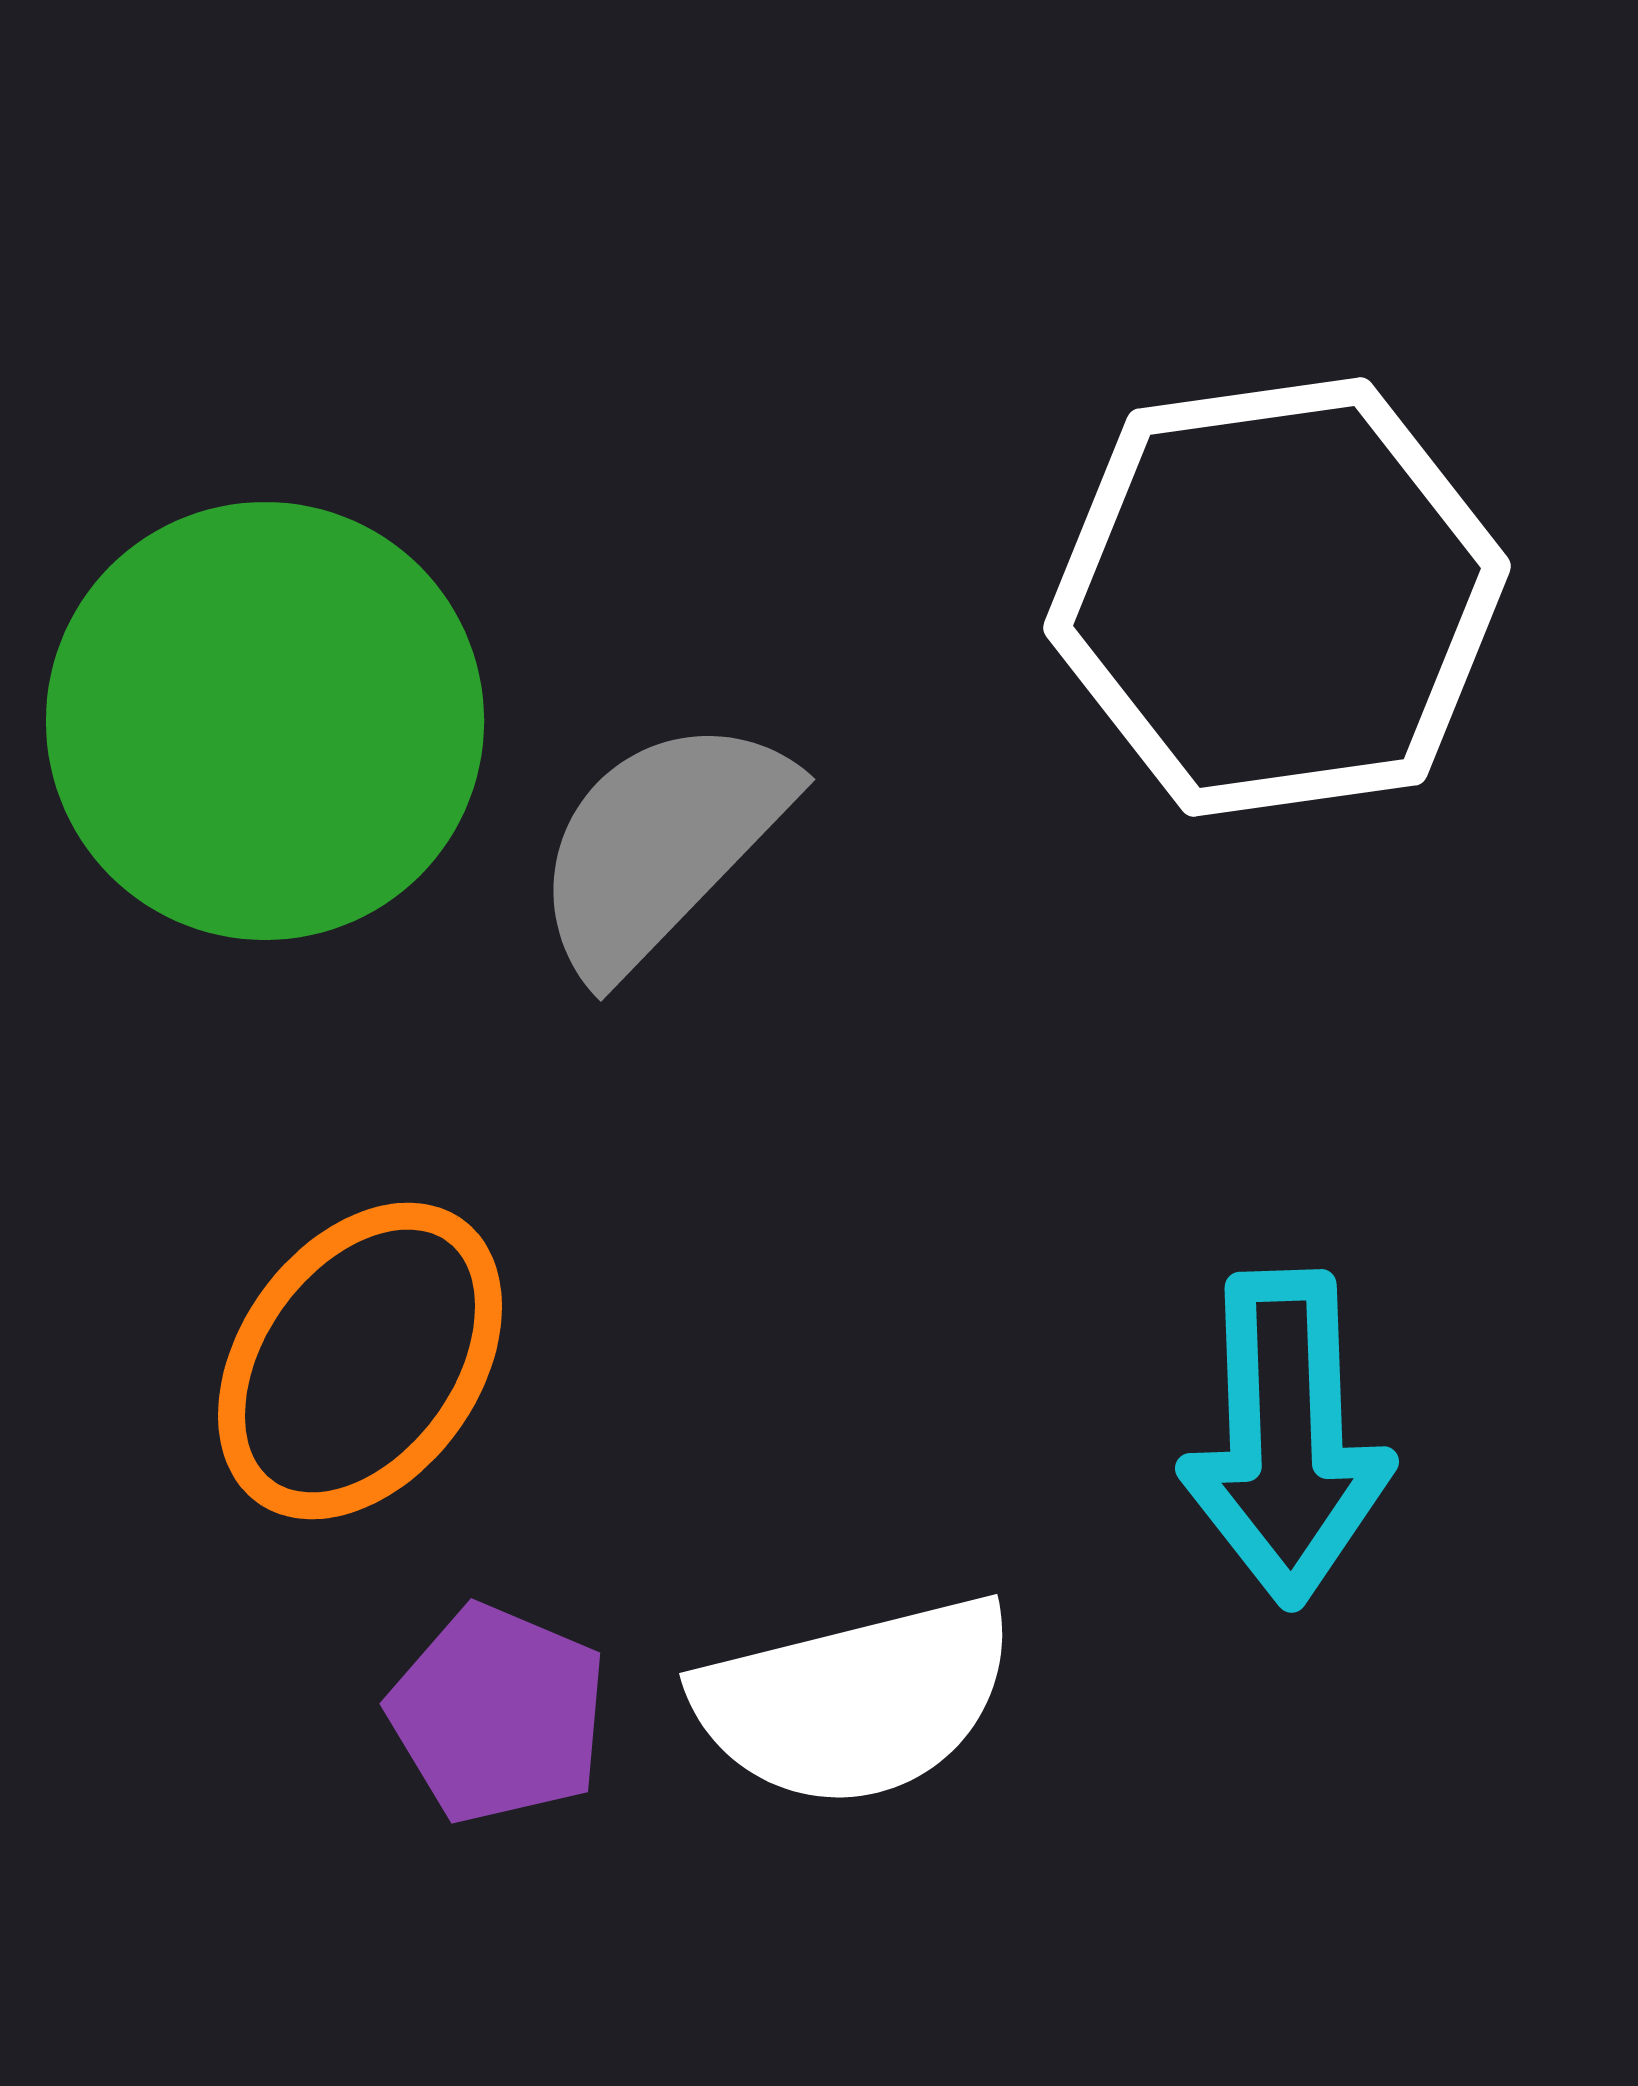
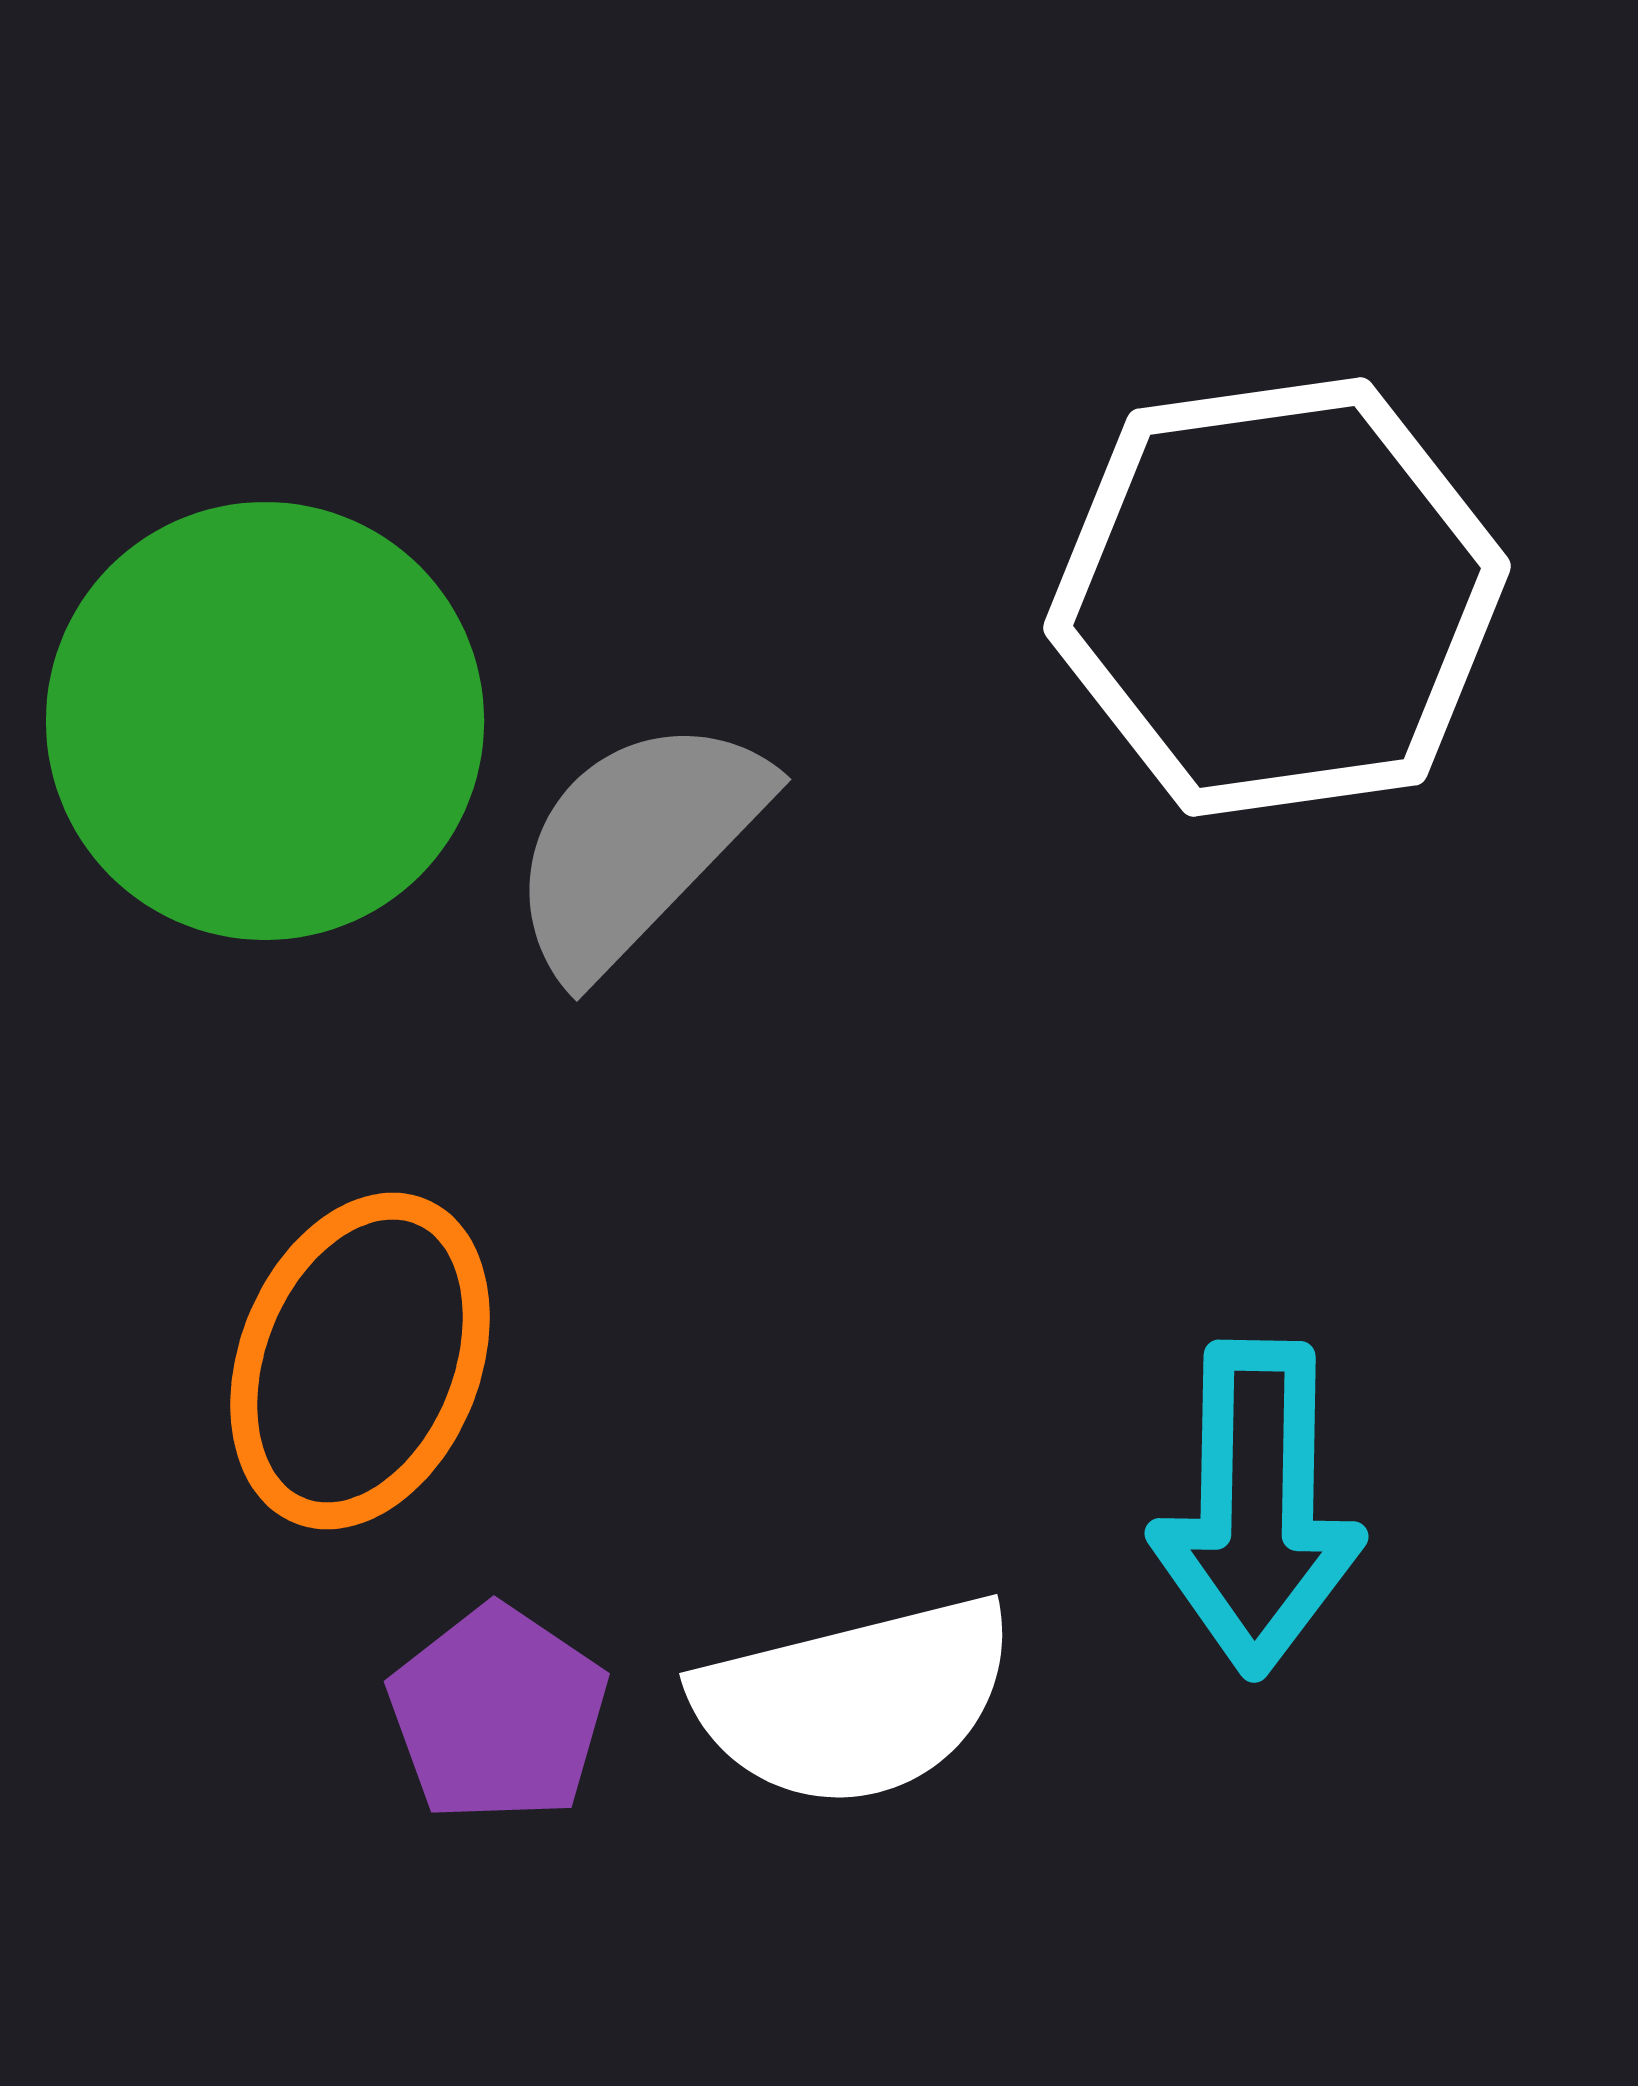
gray semicircle: moved 24 px left
orange ellipse: rotated 14 degrees counterclockwise
cyan arrow: moved 29 px left, 70 px down; rotated 3 degrees clockwise
purple pentagon: rotated 11 degrees clockwise
